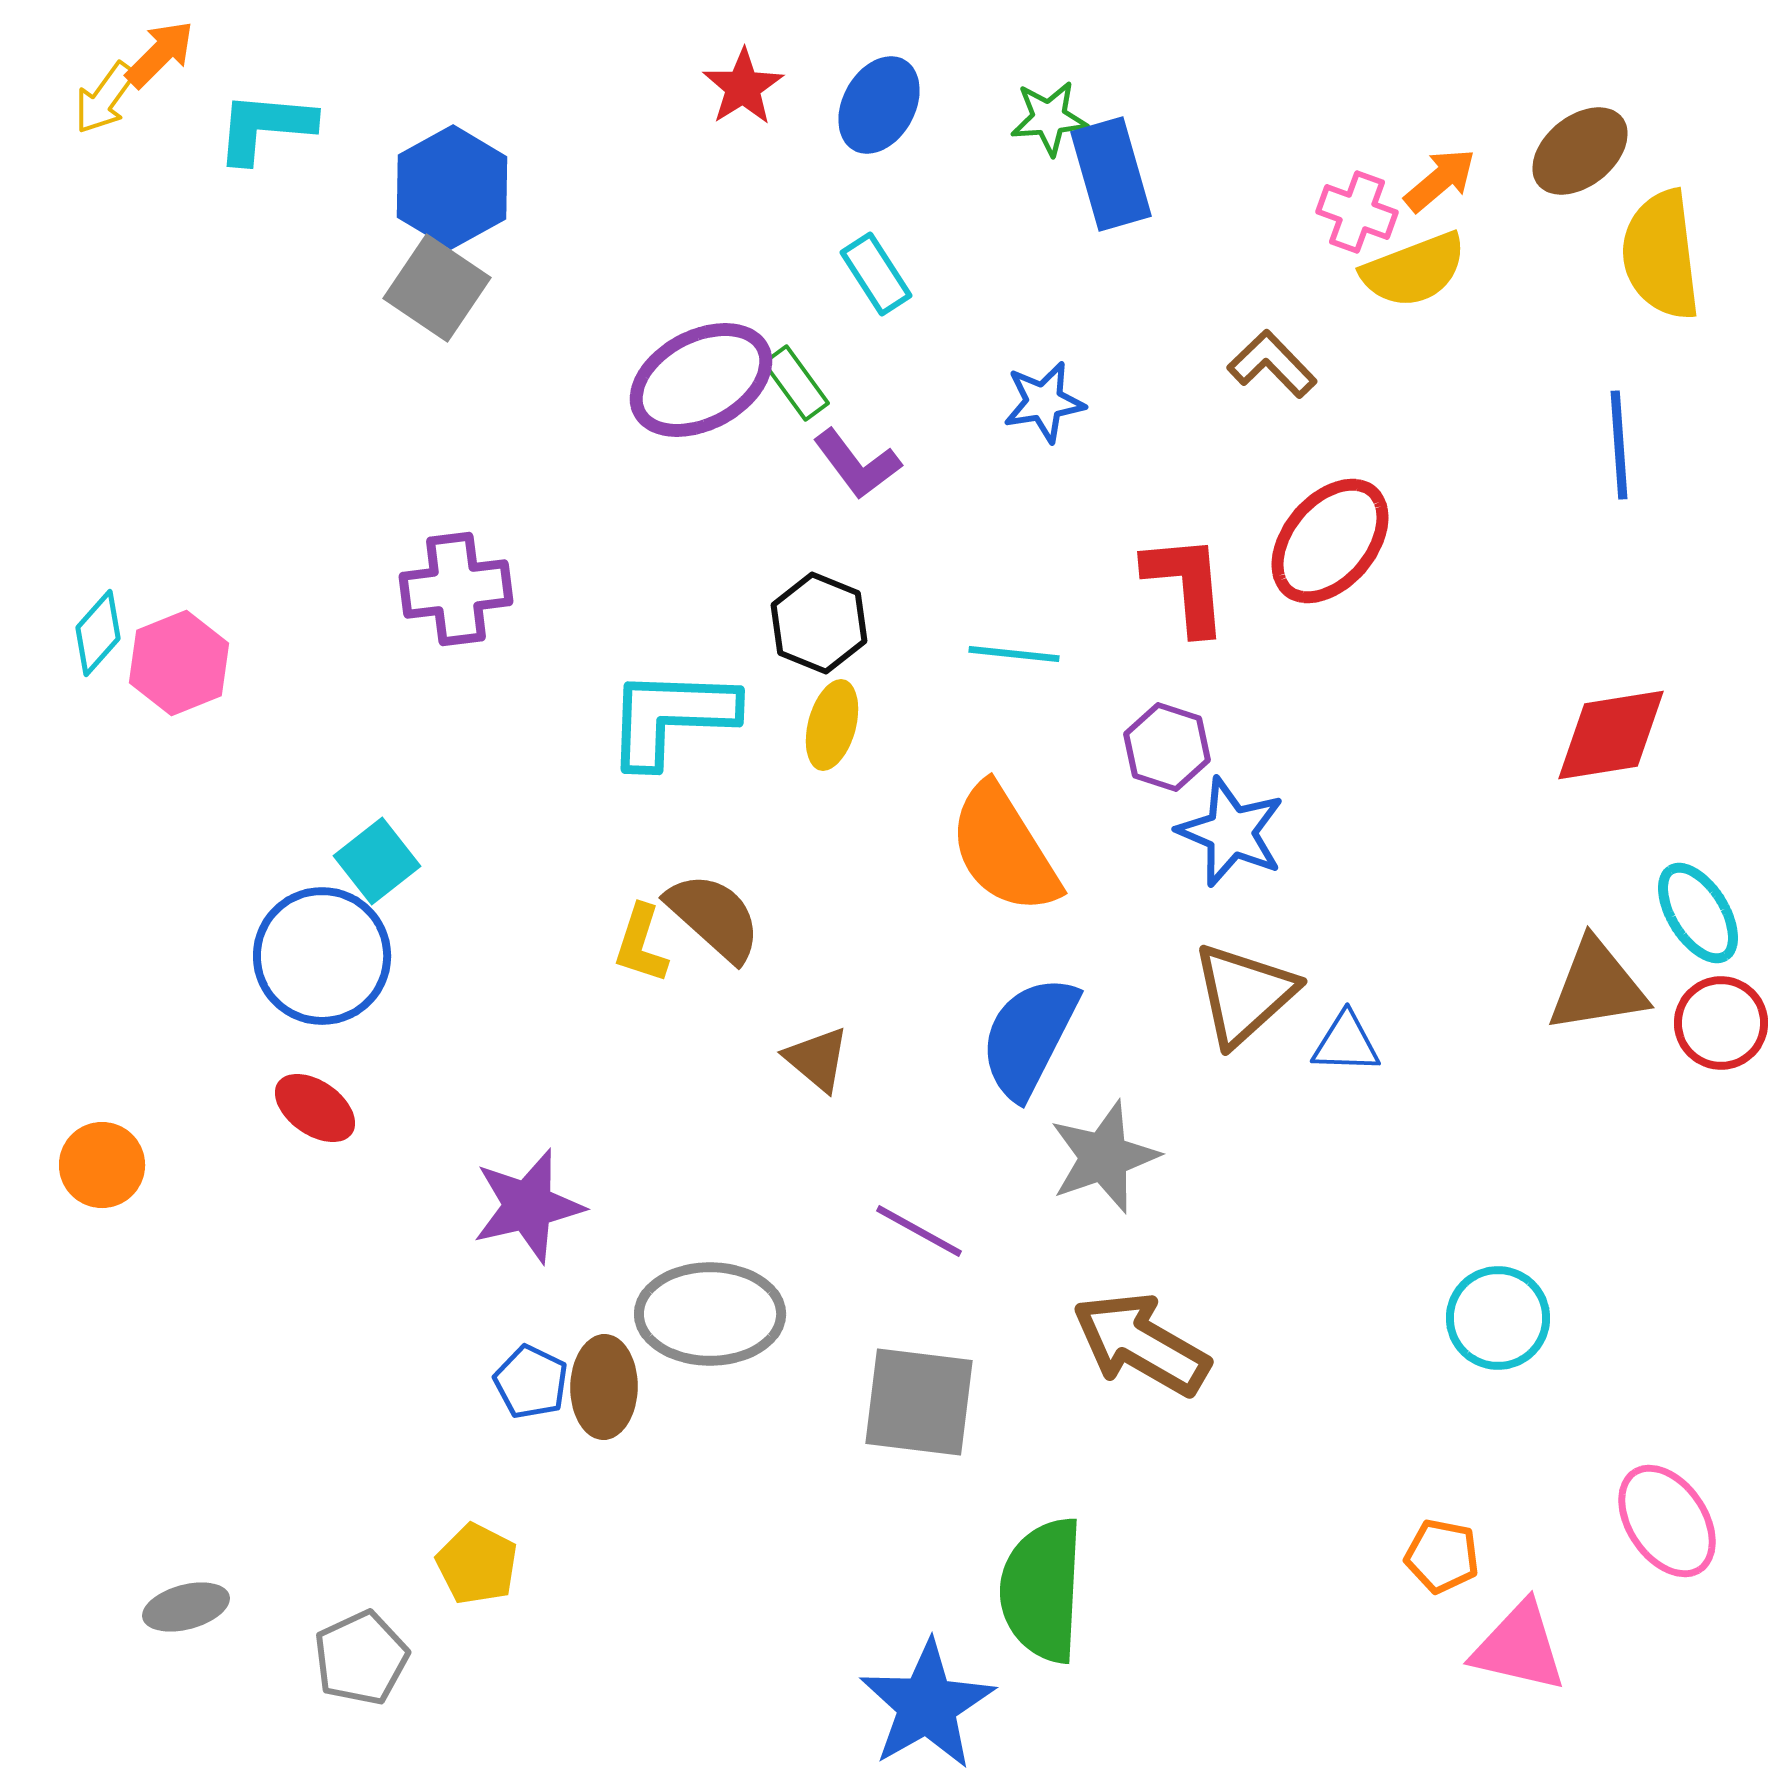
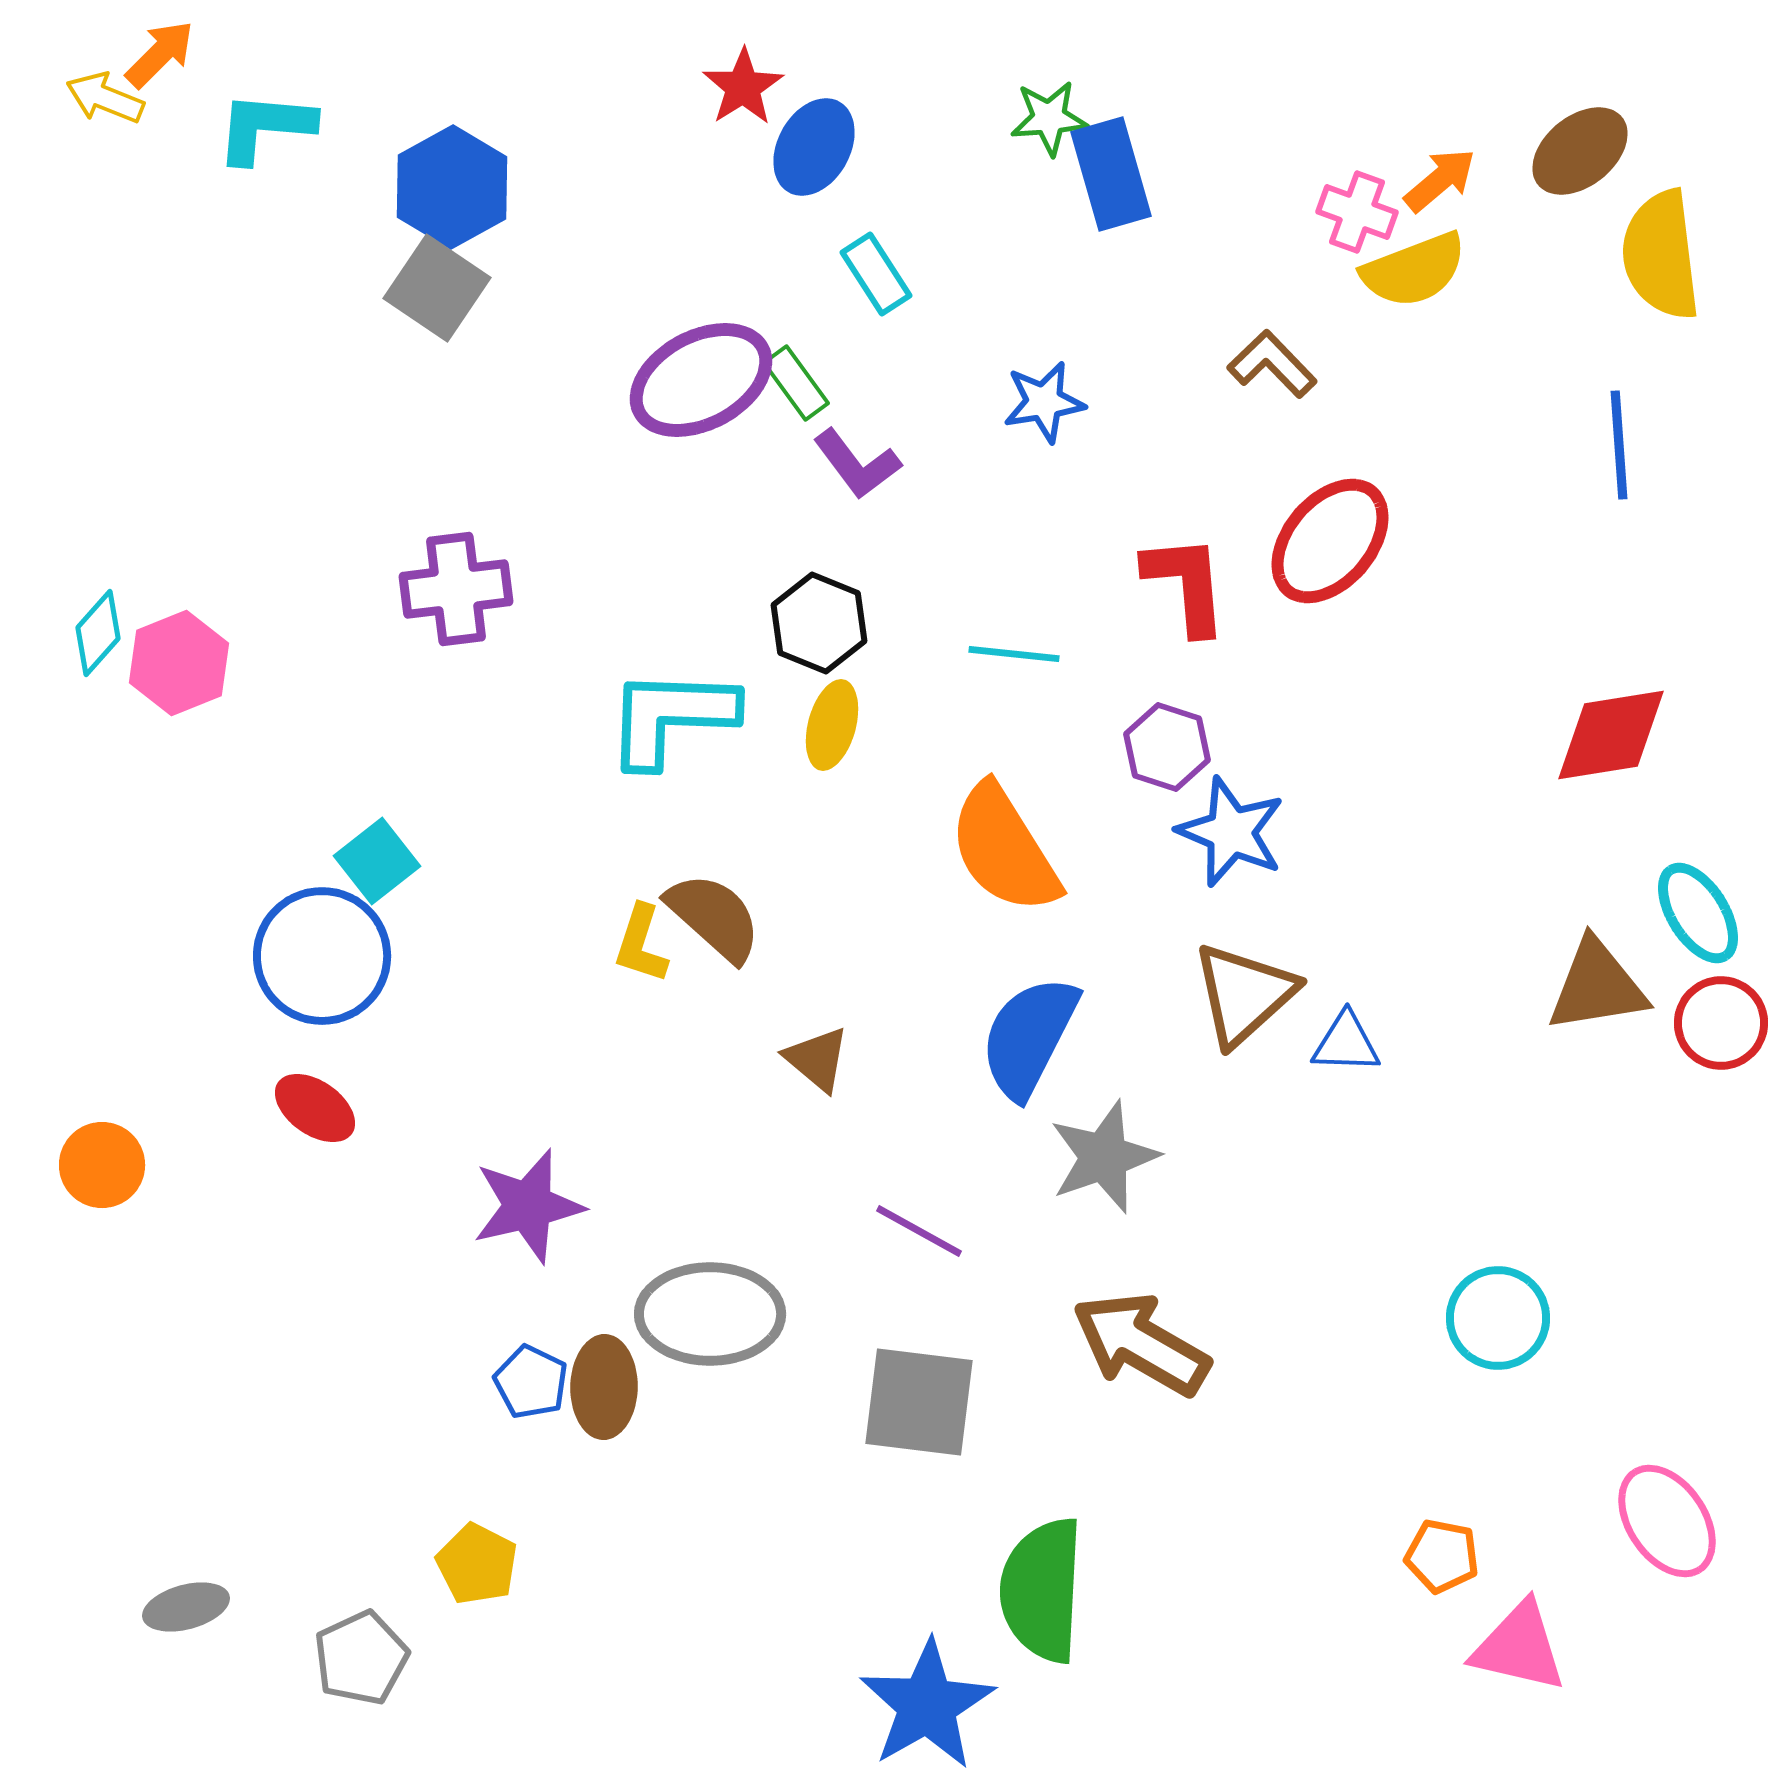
yellow arrow at (105, 98): rotated 76 degrees clockwise
blue ellipse at (879, 105): moved 65 px left, 42 px down
